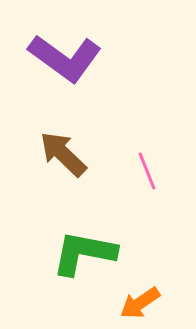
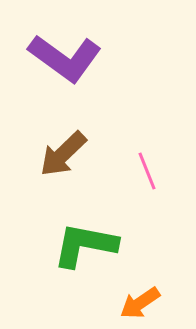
brown arrow: rotated 88 degrees counterclockwise
green L-shape: moved 1 px right, 8 px up
